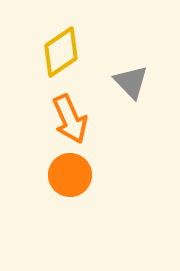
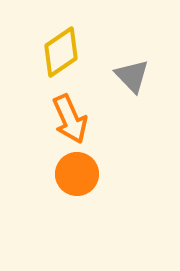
gray triangle: moved 1 px right, 6 px up
orange circle: moved 7 px right, 1 px up
